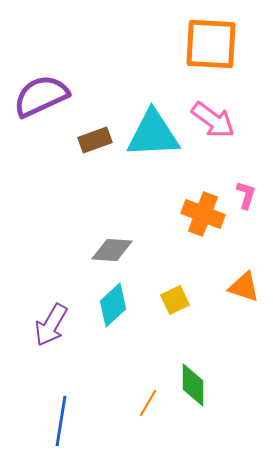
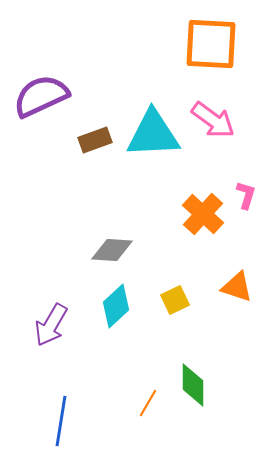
orange cross: rotated 21 degrees clockwise
orange triangle: moved 7 px left
cyan diamond: moved 3 px right, 1 px down
